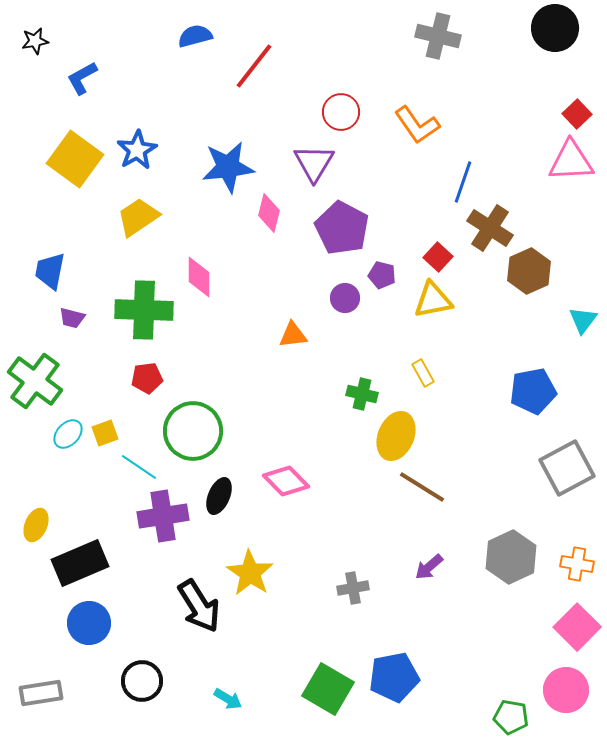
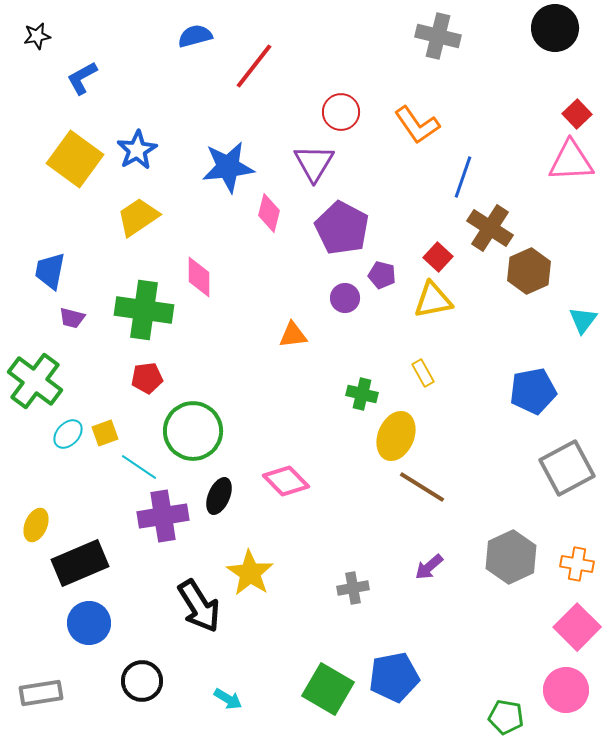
black star at (35, 41): moved 2 px right, 5 px up
blue line at (463, 182): moved 5 px up
green cross at (144, 310): rotated 6 degrees clockwise
green pentagon at (511, 717): moved 5 px left
